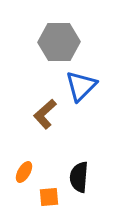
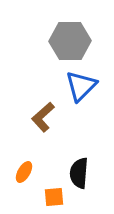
gray hexagon: moved 11 px right, 1 px up
brown L-shape: moved 2 px left, 3 px down
black semicircle: moved 4 px up
orange square: moved 5 px right
